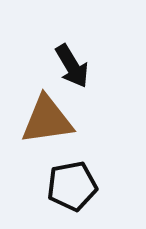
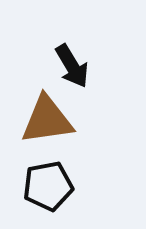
black pentagon: moved 24 px left
